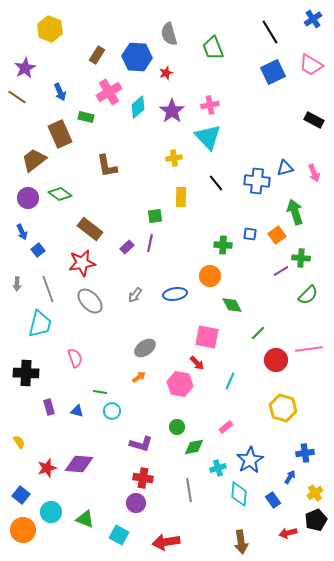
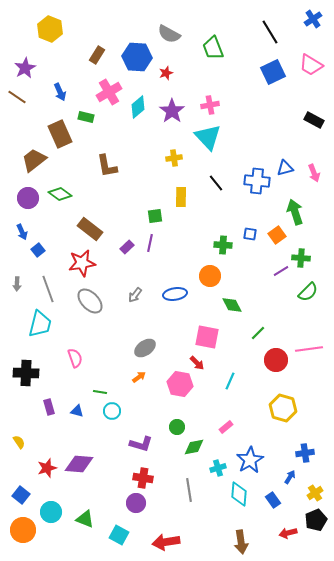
gray semicircle at (169, 34): rotated 45 degrees counterclockwise
green semicircle at (308, 295): moved 3 px up
